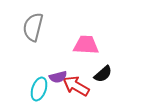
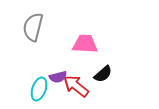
pink trapezoid: moved 1 px left, 1 px up
red arrow: rotated 8 degrees clockwise
